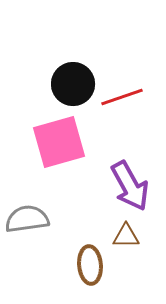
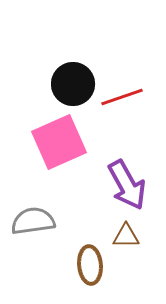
pink square: rotated 8 degrees counterclockwise
purple arrow: moved 3 px left, 1 px up
gray semicircle: moved 6 px right, 2 px down
